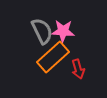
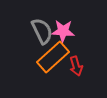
red arrow: moved 2 px left, 3 px up
